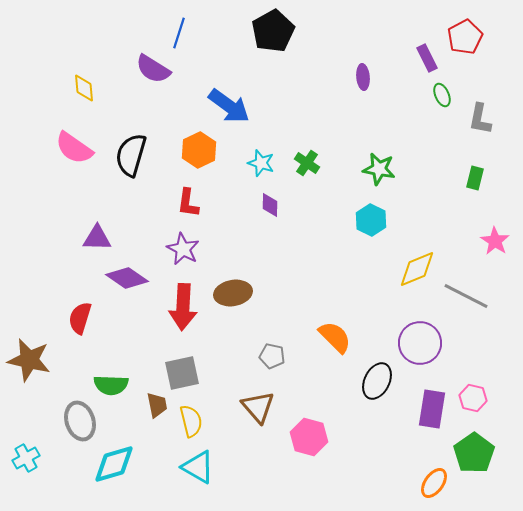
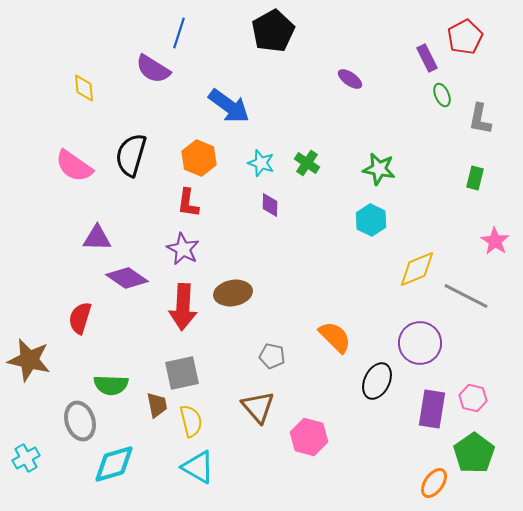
purple ellipse at (363, 77): moved 13 px left, 2 px down; rotated 50 degrees counterclockwise
pink semicircle at (74, 148): moved 18 px down
orange hexagon at (199, 150): moved 8 px down; rotated 12 degrees counterclockwise
